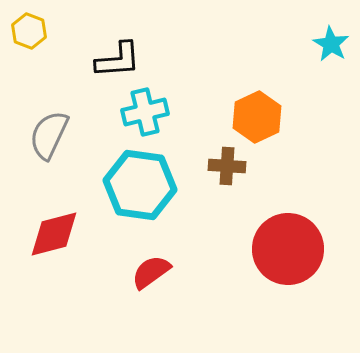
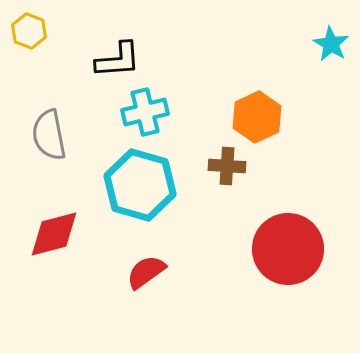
gray semicircle: rotated 36 degrees counterclockwise
cyan hexagon: rotated 8 degrees clockwise
red semicircle: moved 5 px left
